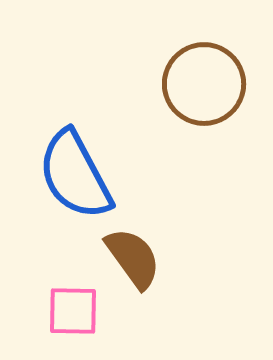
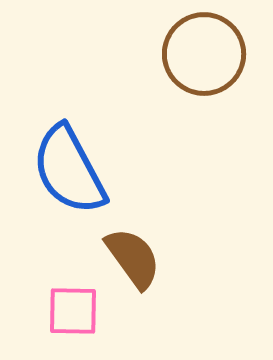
brown circle: moved 30 px up
blue semicircle: moved 6 px left, 5 px up
